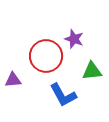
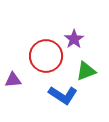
purple star: rotated 18 degrees clockwise
green triangle: moved 6 px left; rotated 15 degrees counterclockwise
blue L-shape: rotated 28 degrees counterclockwise
